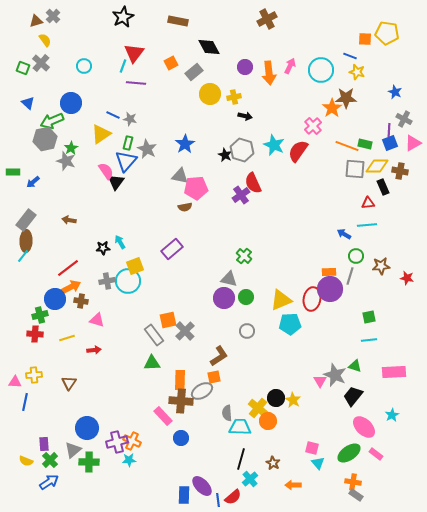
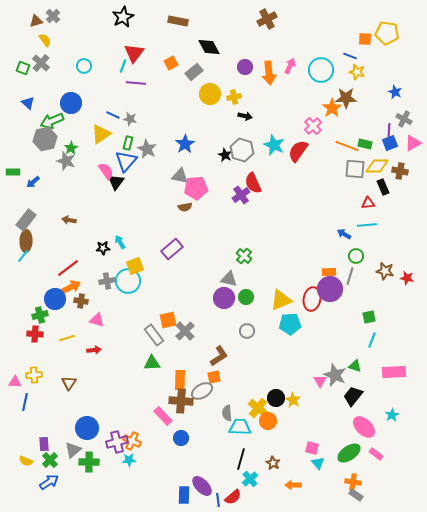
brown star at (381, 266): moved 4 px right, 5 px down; rotated 18 degrees clockwise
cyan line at (369, 340): moved 3 px right; rotated 63 degrees counterclockwise
